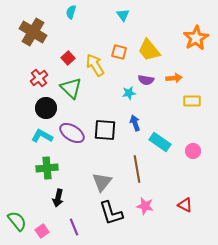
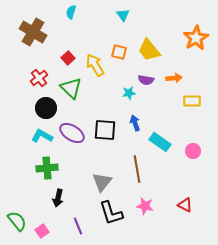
purple line: moved 4 px right, 1 px up
